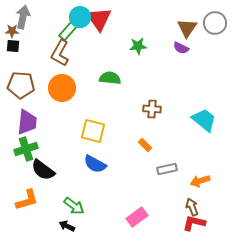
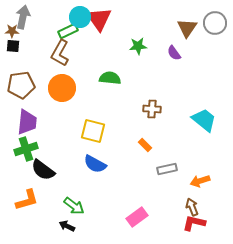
green rectangle: rotated 24 degrees clockwise
purple semicircle: moved 7 px left, 5 px down; rotated 28 degrees clockwise
brown pentagon: rotated 12 degrees counterclockwise
